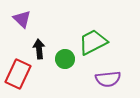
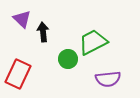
black arrow: moved 4 px right, 17 px up
green circle: moved 3 px right
